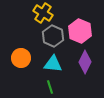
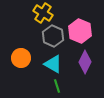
cyan triangle: rotated 24 degrees clockwise
green line: moved 7 px right, 1 px up
